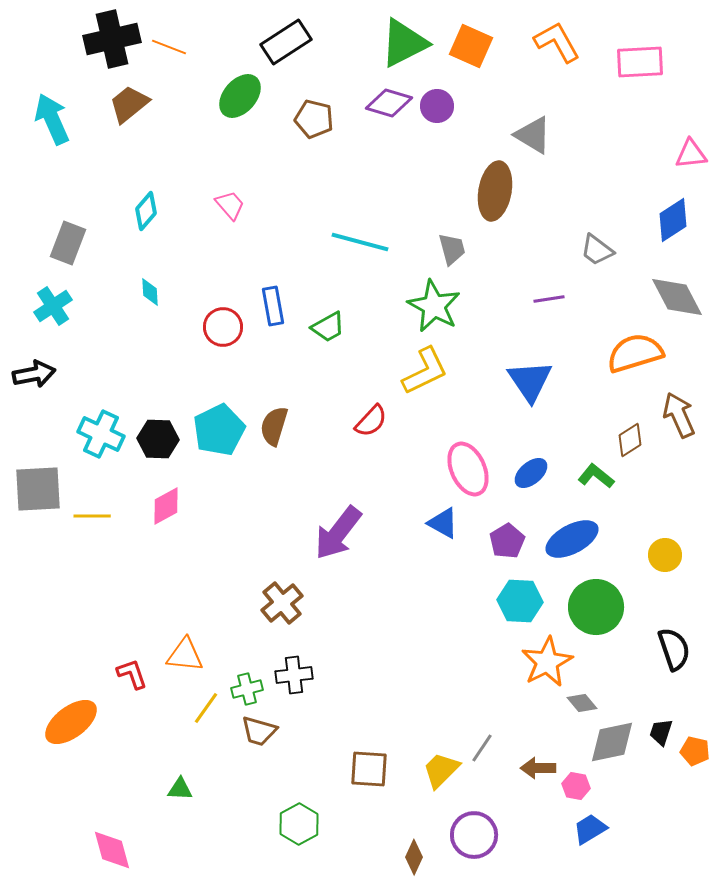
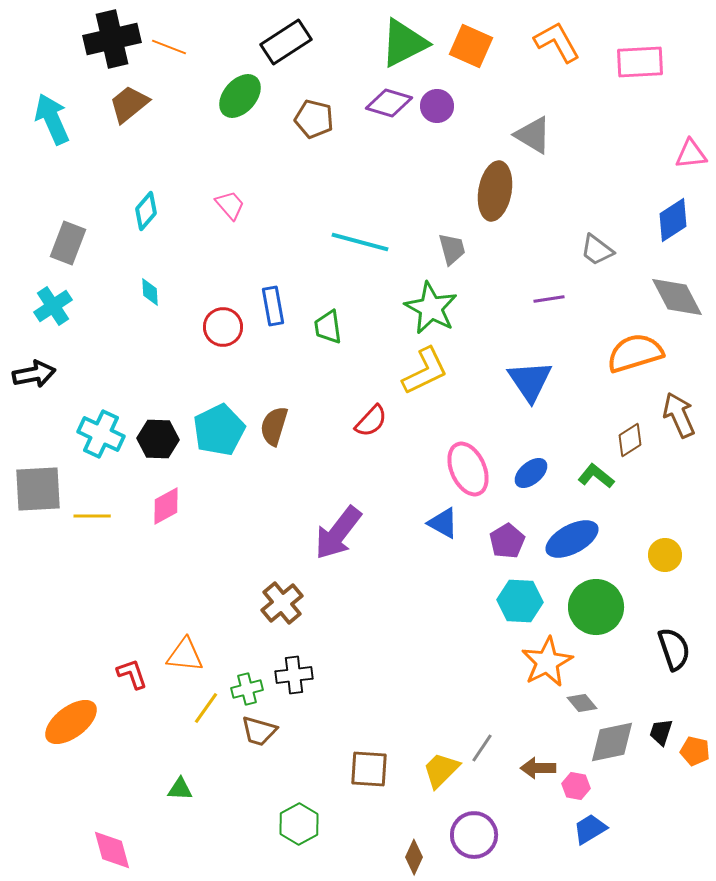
green star at (434, 306): moved 3 px left, 2 px down
green trapezoid at (328, 327): rotated 111 degrees clockwise
